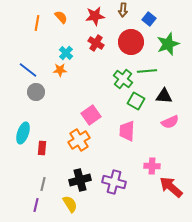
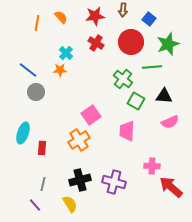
green line: moved 5 px right, 4 px up
purple line: moved 1 px left; rotated 56 degrees counterclockwise
